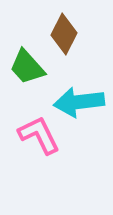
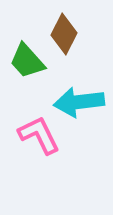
green trapezoid: moved 6 px up
